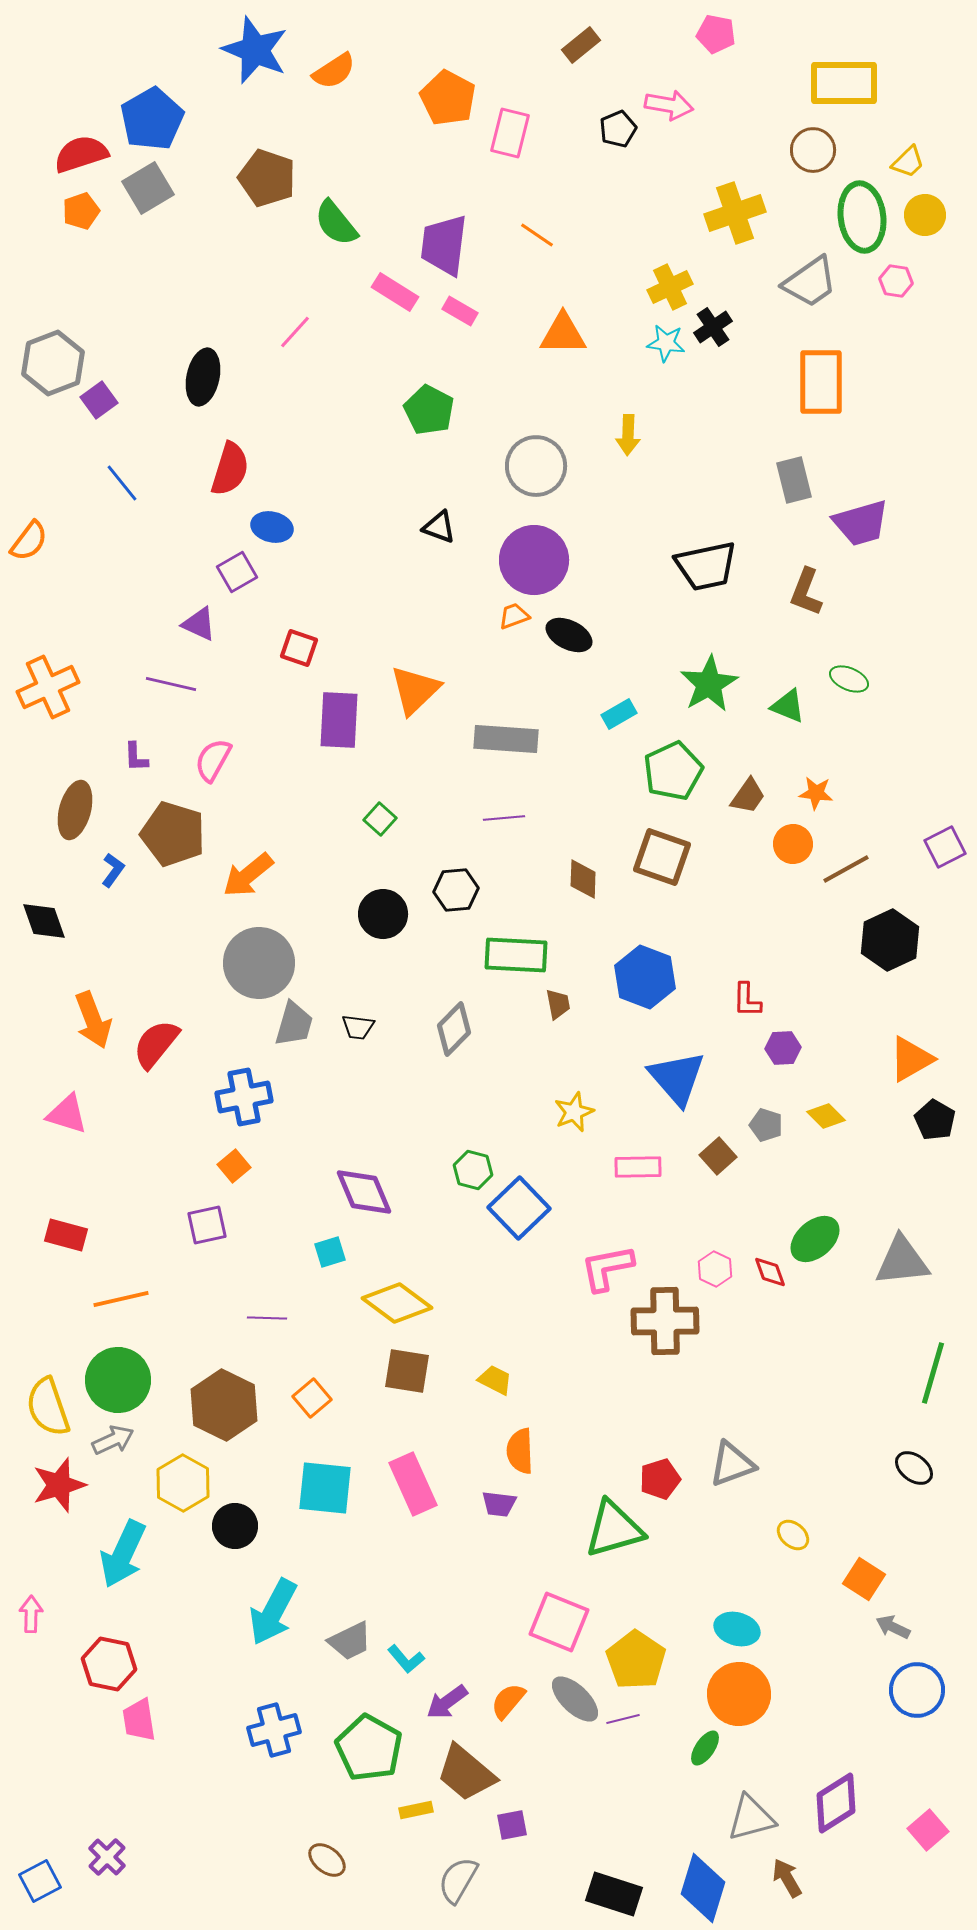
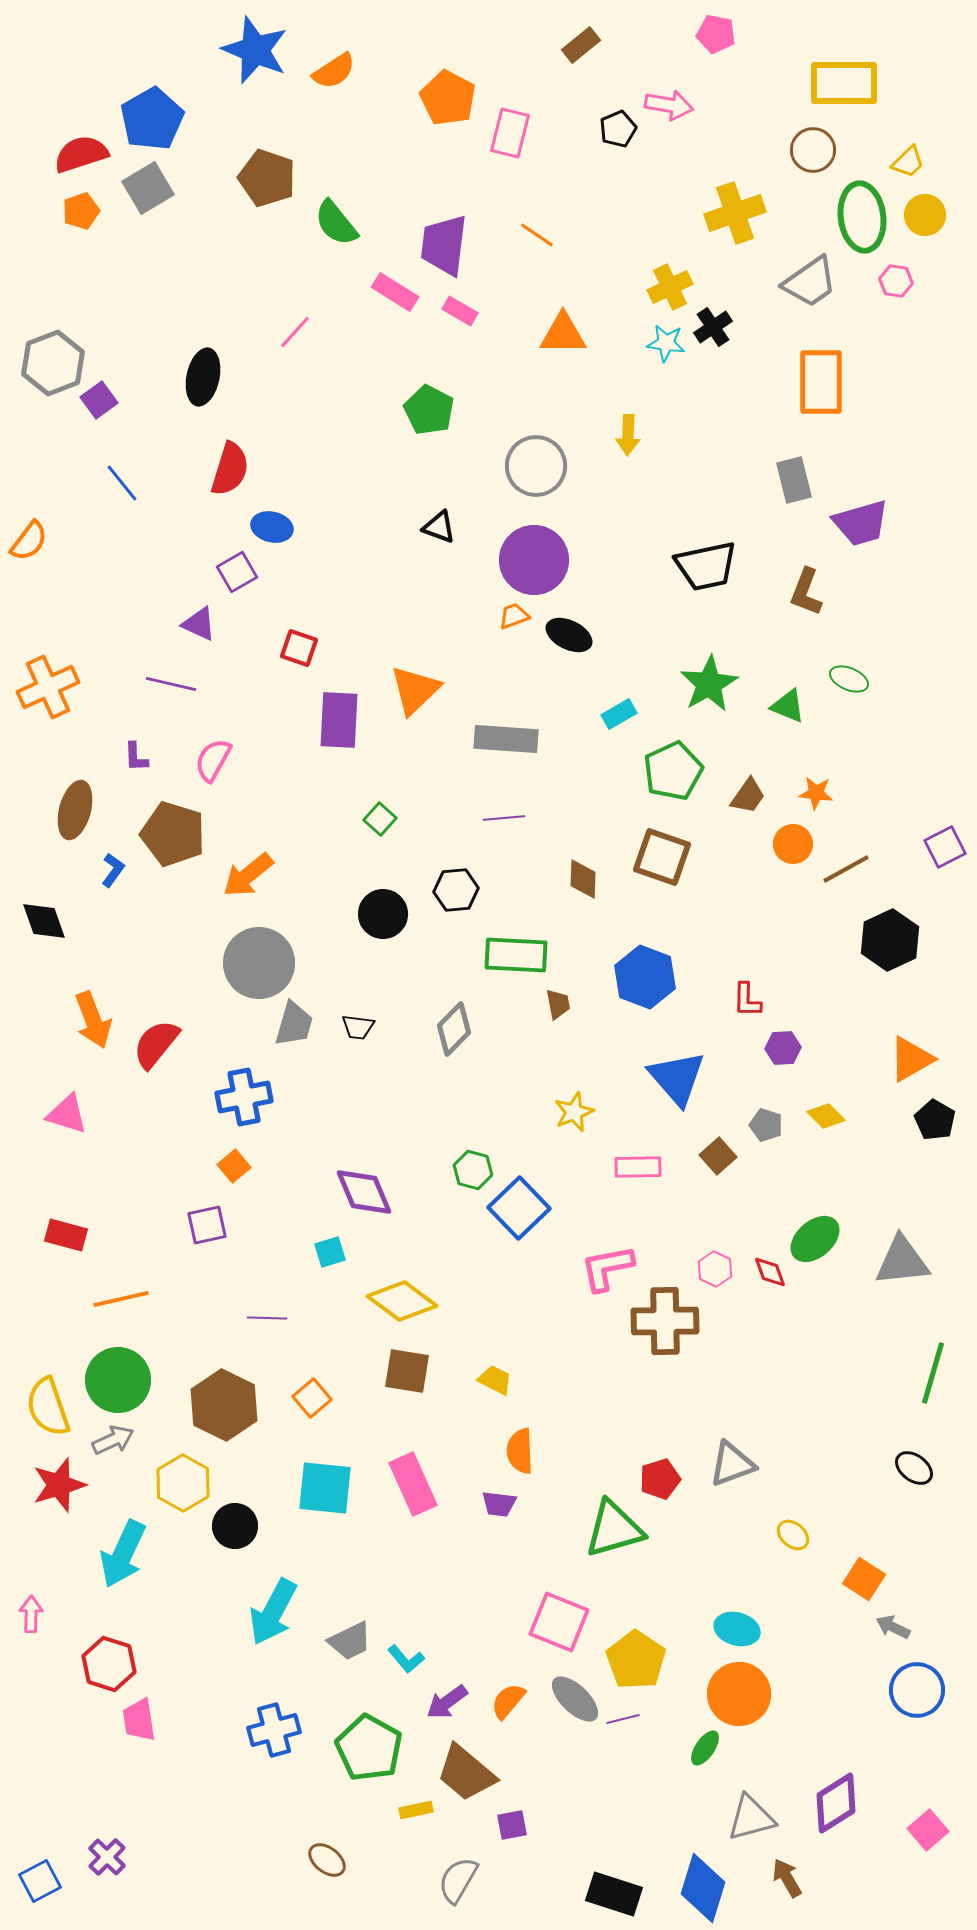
yellow diamond at (397, 1303): moved 5 px right, 2 px up
red hexagon at (109, 1664): rotated 6 degrees clockwise
